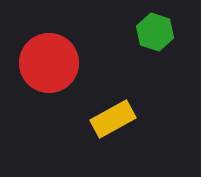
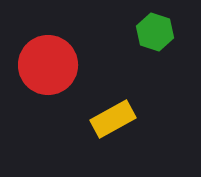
red circle: moved 1 px left, 2 px down
